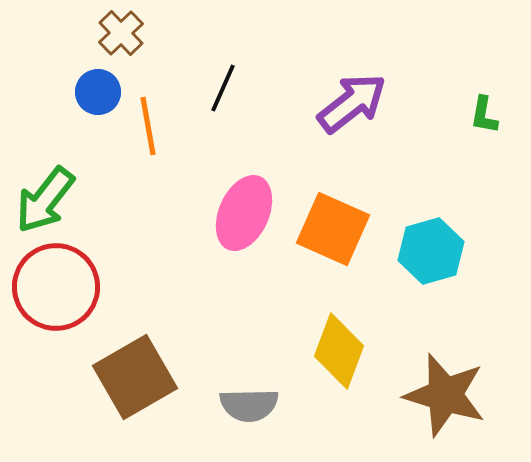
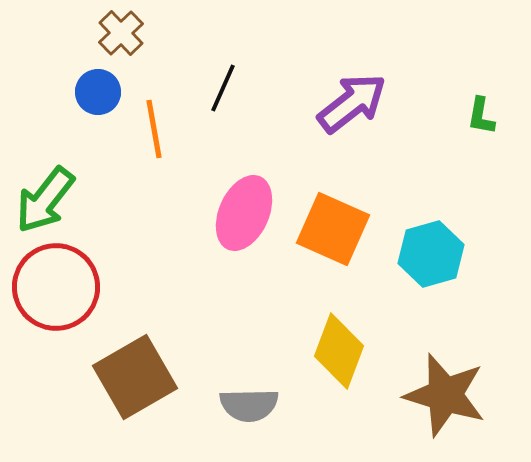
green L-shape: moved 3 px left, 1 px down
orange line: moved 6 px right, 3 px down
cyan hexagon: moved 3 px down
